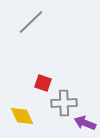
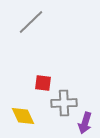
red square: rotated 12 degrees counterclockwise
yellow diamond: moved 1 px right
purple arrow: rotated 95 degrees counterclockwise
